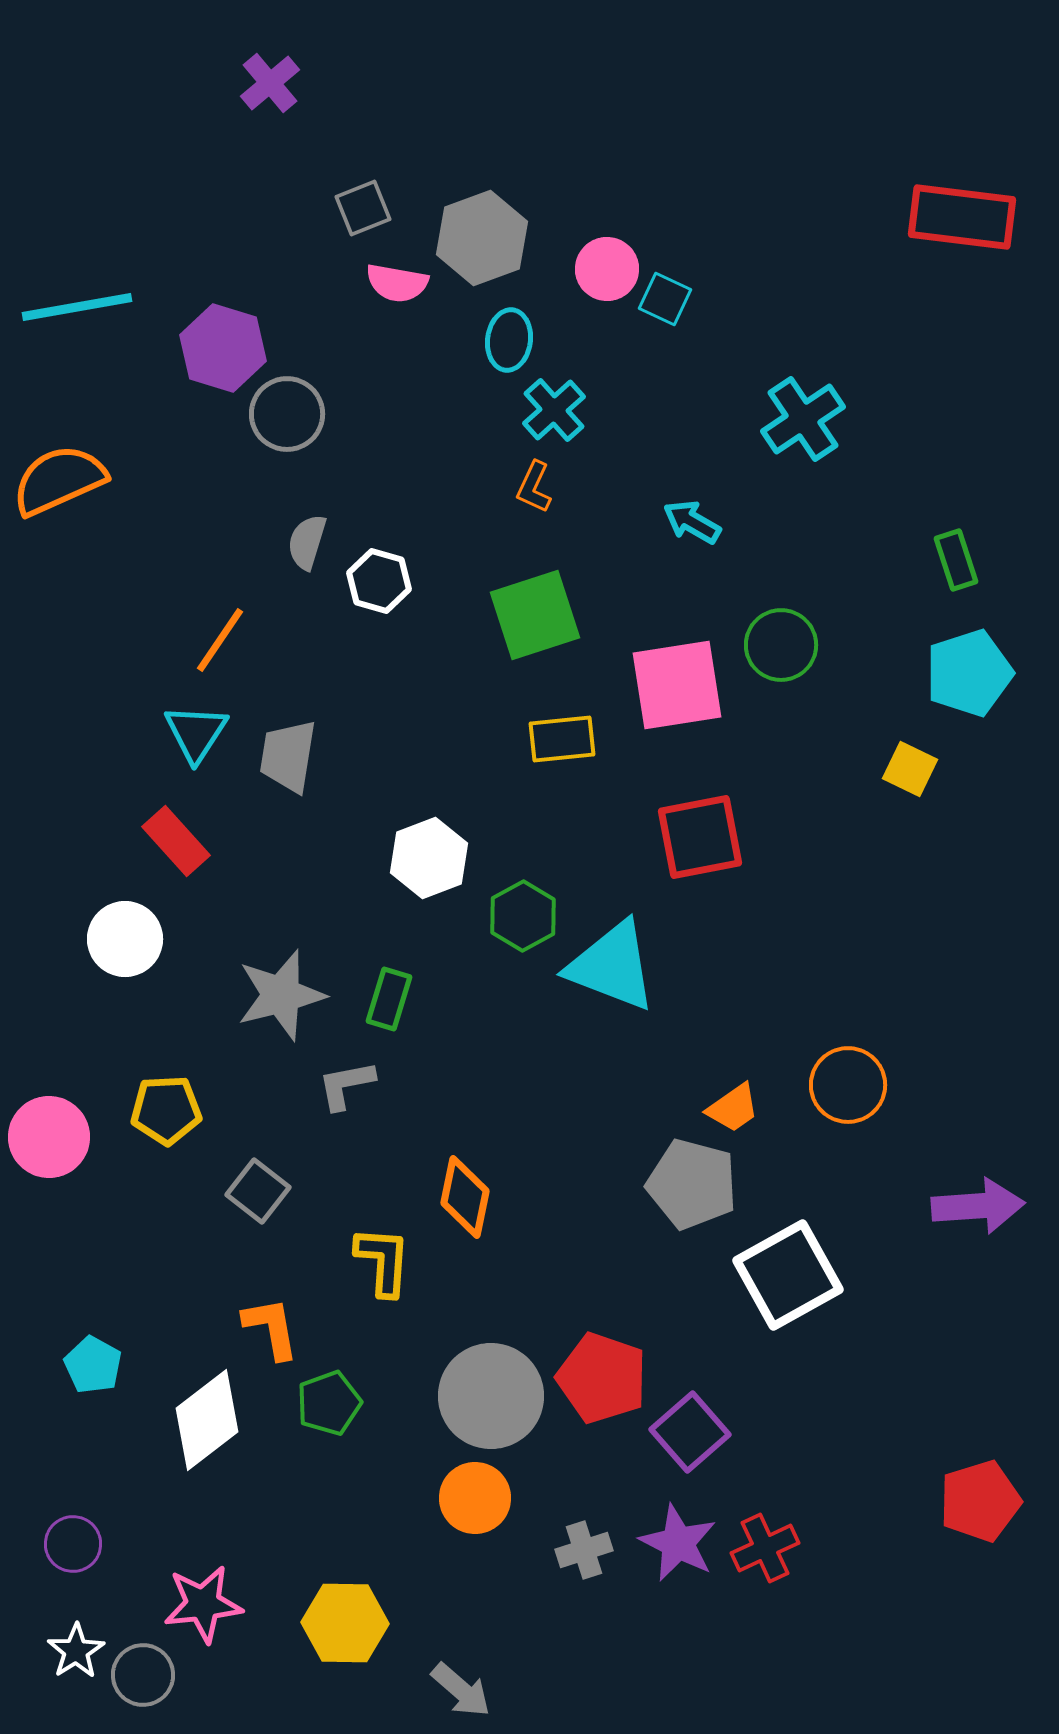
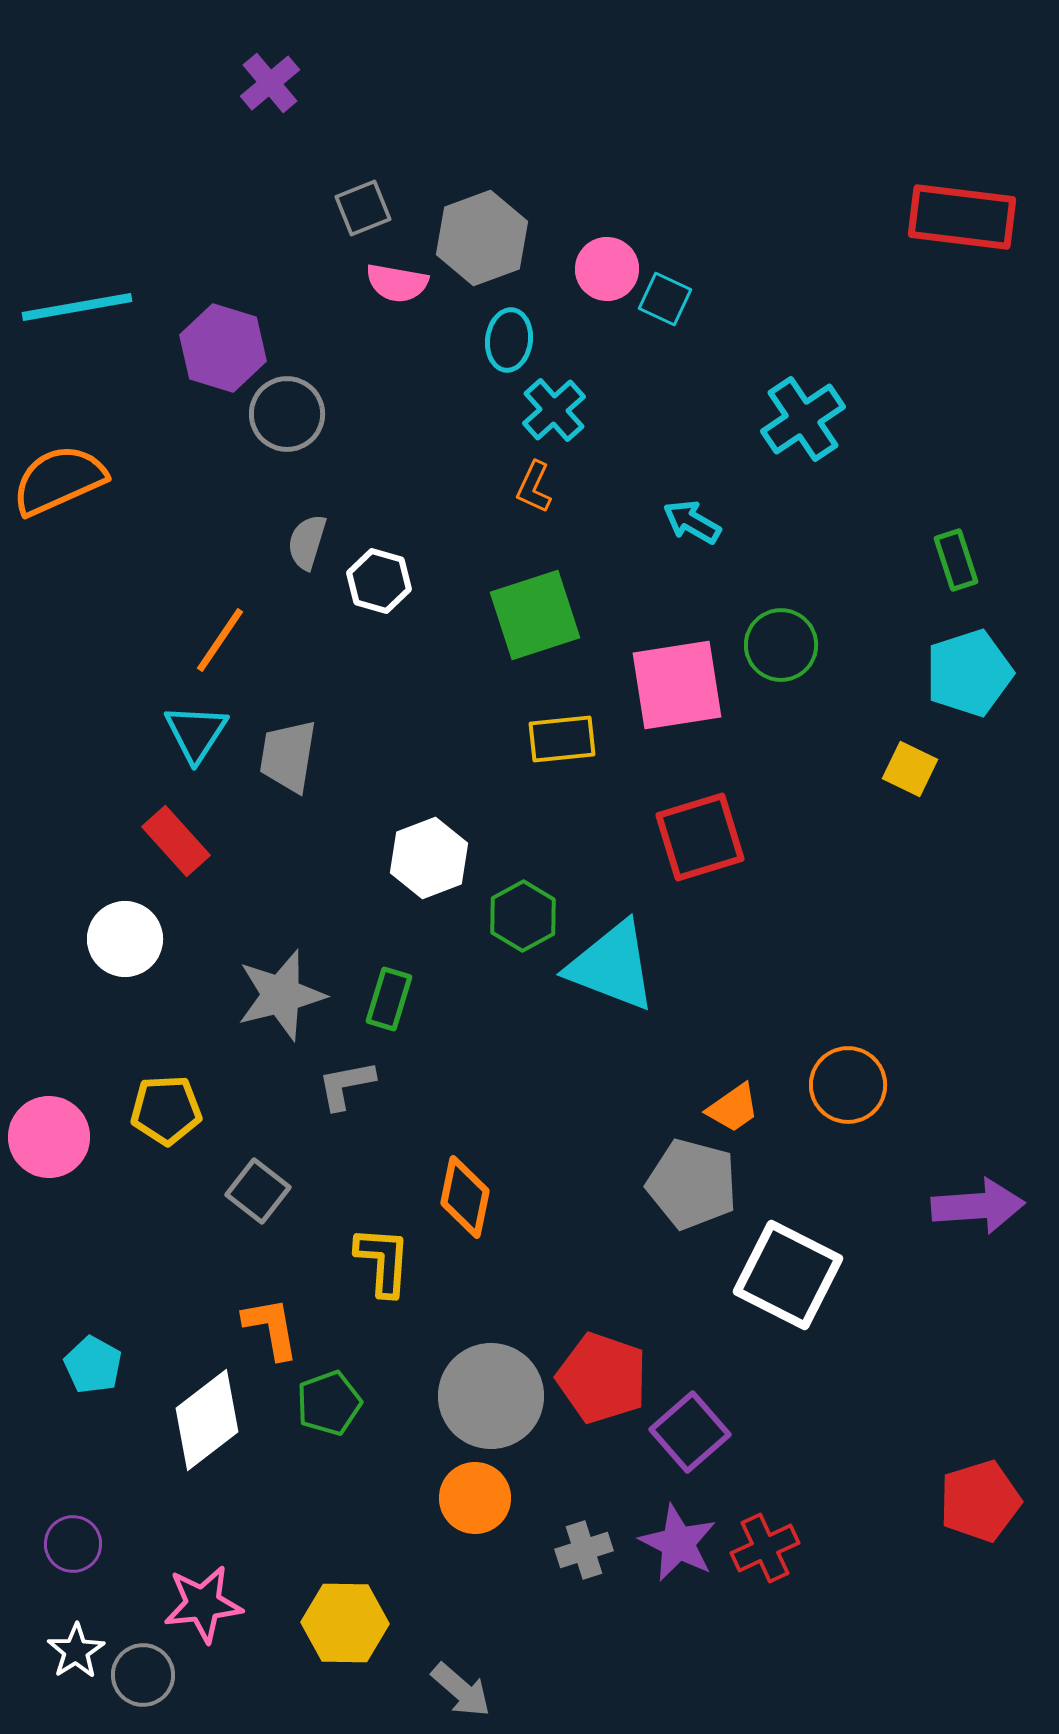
red square at (700, 837): rotated 6 degrees counterclockwise
white square at (788, 1275): rotated 34 degrees counterclockwise
